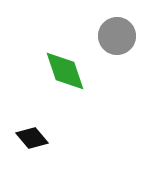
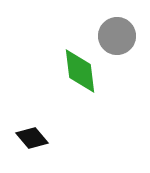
green diamond: moved 15 px right; rotated 12 degrees clockwise
